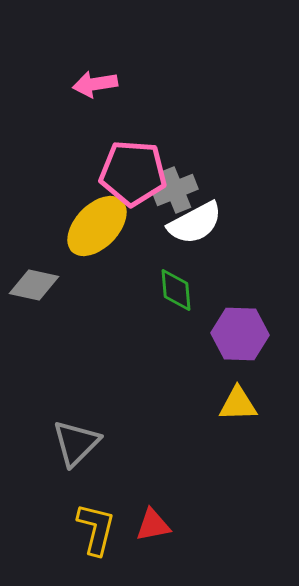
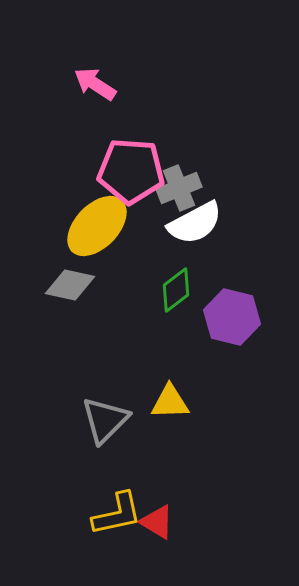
pink arrow: rotated 42 degrees clockwise
pink pentagon: moved 2 px left, 2 px up
gray cross: moved 4 px right, 2 px up
gray diamond: moved 36 px right
green diamond: rotated 57 degrees clockwise
purple hexagon: moved 8 px left, 17 px up; rotated 12 degrees clockwise
yellow triangle: moved 68 px left, 2 px up
gray triangle: moved 29 px right, 23 px up
red triangle: moved 4 px right, 3 px up; rotated 42 degrees clockwise
yellow L-shape: moved 21 px right, 15 px up; rotated 64 degrees clockwise
